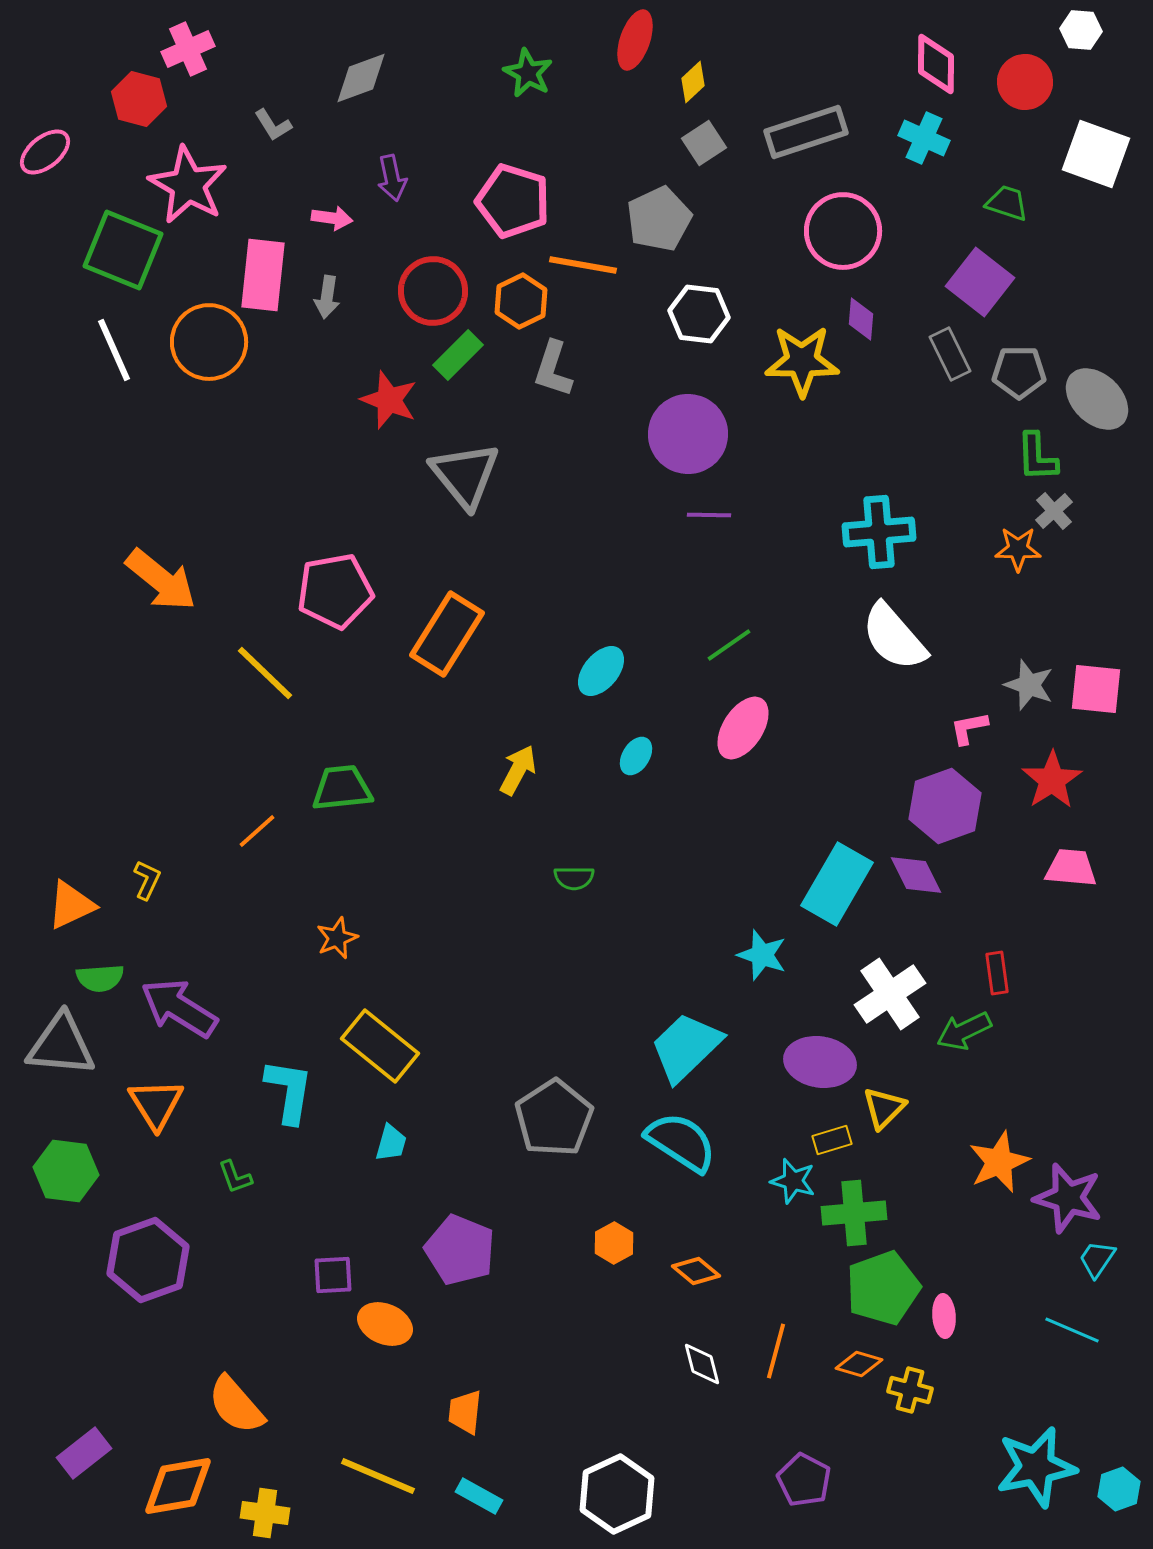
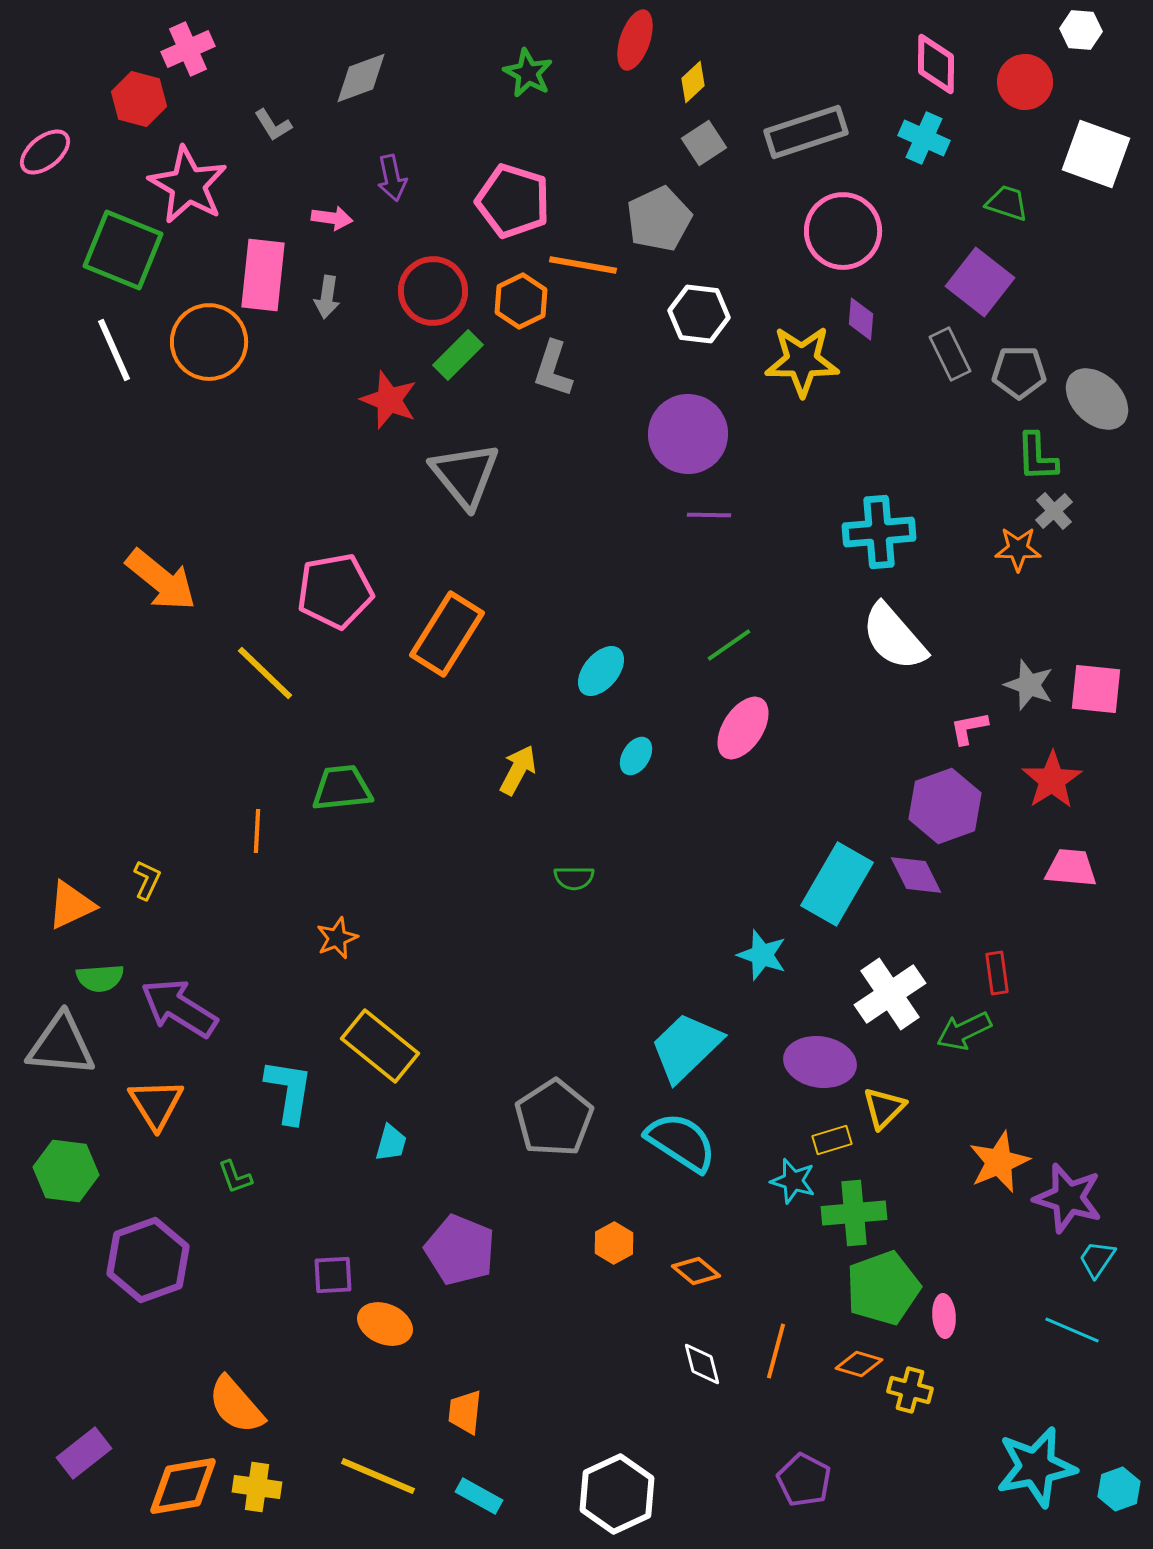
orange line at (257, 831): rotated 45 degrees counterclockwise
orange diamond at (178, 1486): moved 5 px right
yellow cross at (265, 1513): moved 8 px left, 26 px up
